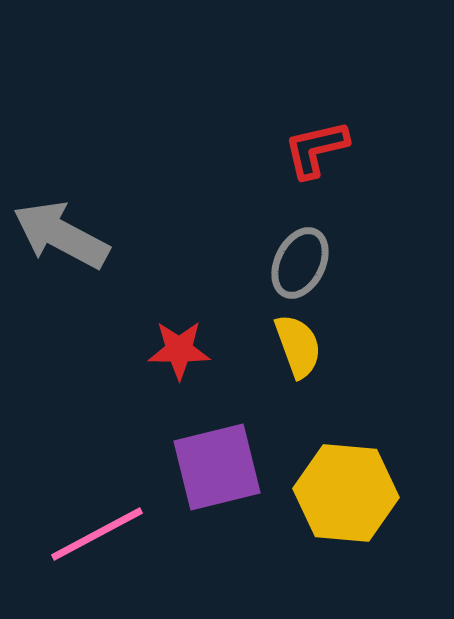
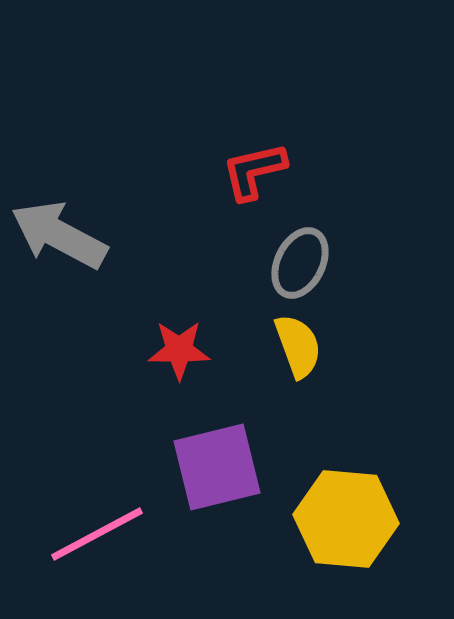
red L-shape: moved 62 px left, 22 px down
gray arrow: moved 2 px left
yellow hexagon: moved 26 px down
